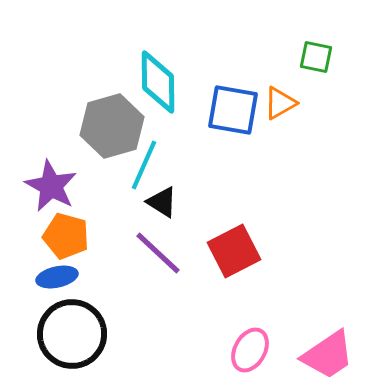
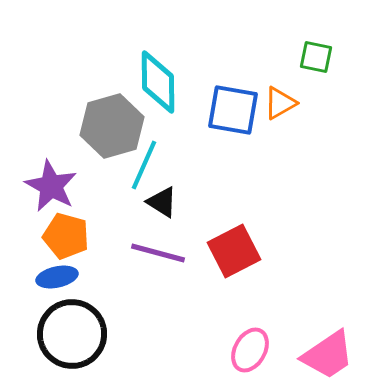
purple line: rotated 28 degrees counterclockwise
